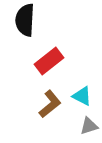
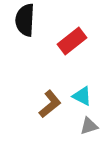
red rectangle: moved 23 px right, 20 px up
